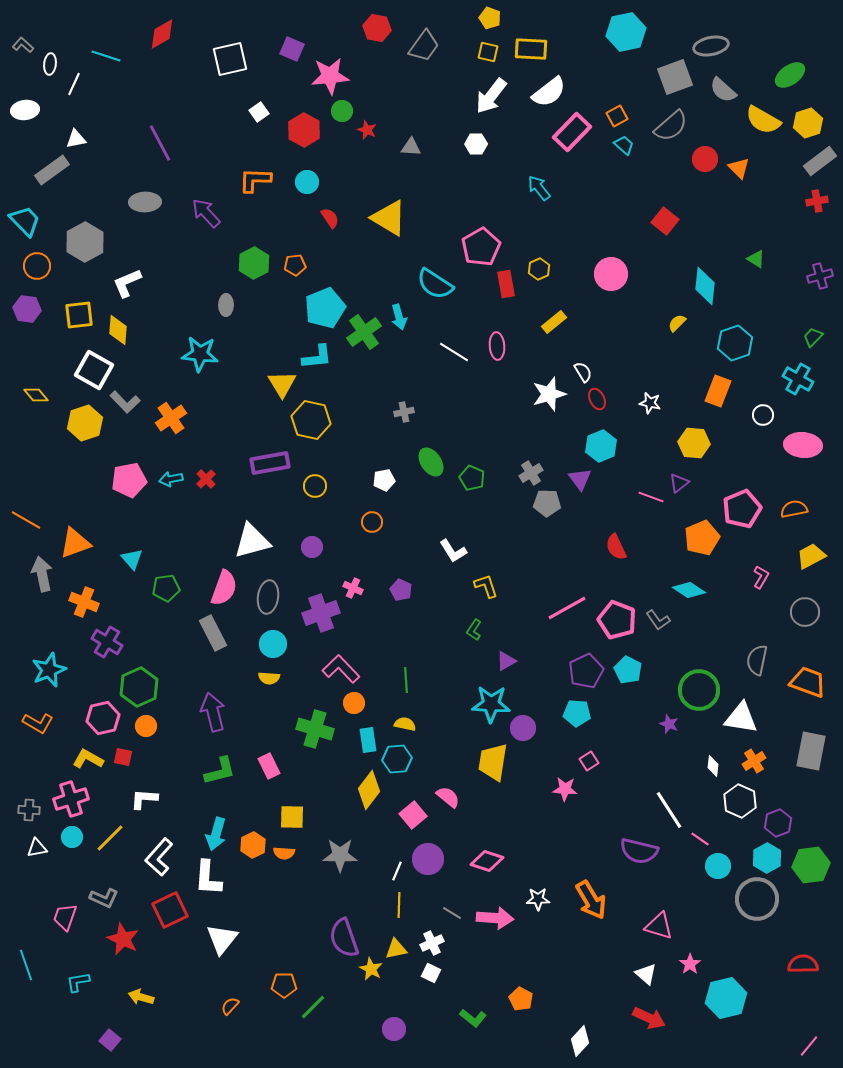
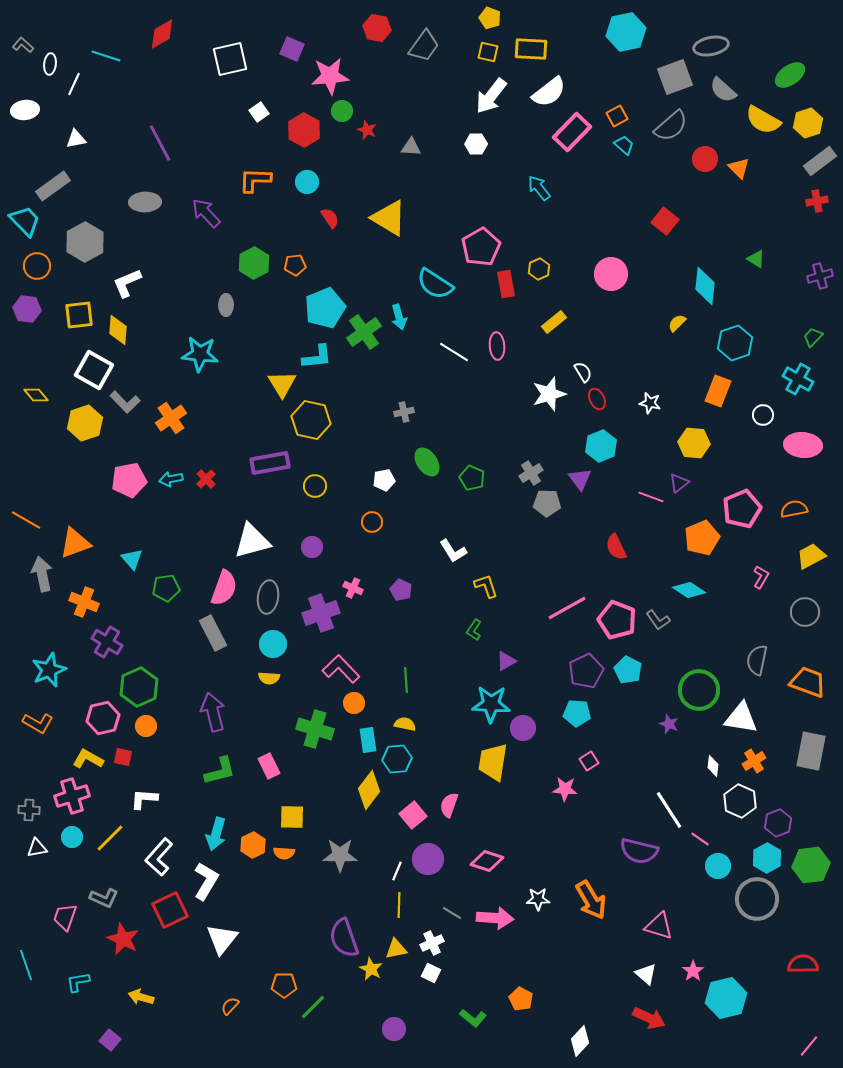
gray rectangle at (52, 170): moved 1 px right, 16 px down
green ellipse at (431, 462): moved 4 px left
pink semicircle at (448, 797): moved 1 px right, 8 px down; rotated 110 degrees counterclockwise
pink cross at (71, 799): moved 1 px right, 3 px up
white L-shape at (208, 878): moved 2 px left, 3 px down; rotated 153 degrees counterclockwise
pink star at (690, 964): moved 3 px right, 7 px down
